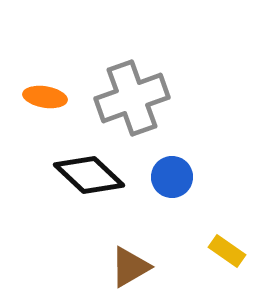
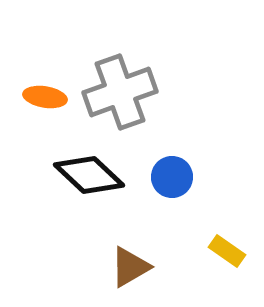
gray cross: moved 12 px left, 6 px up
